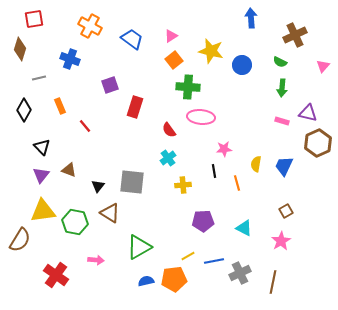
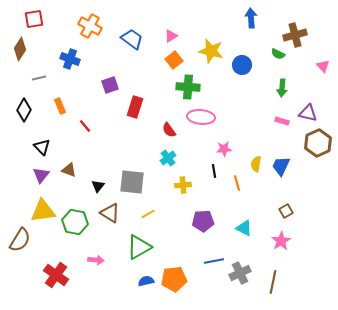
brown cross at (295, 35): rotated 10 degrees clockwise
brown diamond at (20, 49): rotated 15 degrees clockwise
green semicircle at (280, 62): moved 2 px left, 8 px up
pink triangle at (323, 66): rotated 24 degrees counterclockwise
blue trapezoid at (284, 166): moved 3 px left
yellow line at (188, 256): moved 40 px left, 42 px up
